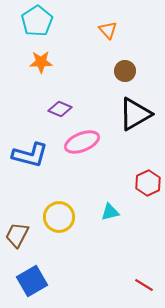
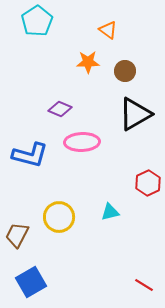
orange triangle: rotated 12 degrees counterclockwise
orange star: moved 47 px right
pink ellipse: rotated 20 degrees clockwise
blue square: moved 1 px left, 1 px down
